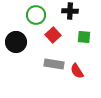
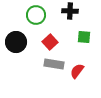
red square: moved 3 px left, 7 px down
red semicircle: rotated 70 degrees clockwise
